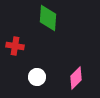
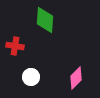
green diamond: moved 3 px left, 2 px down
white circle: moved 6 px left
